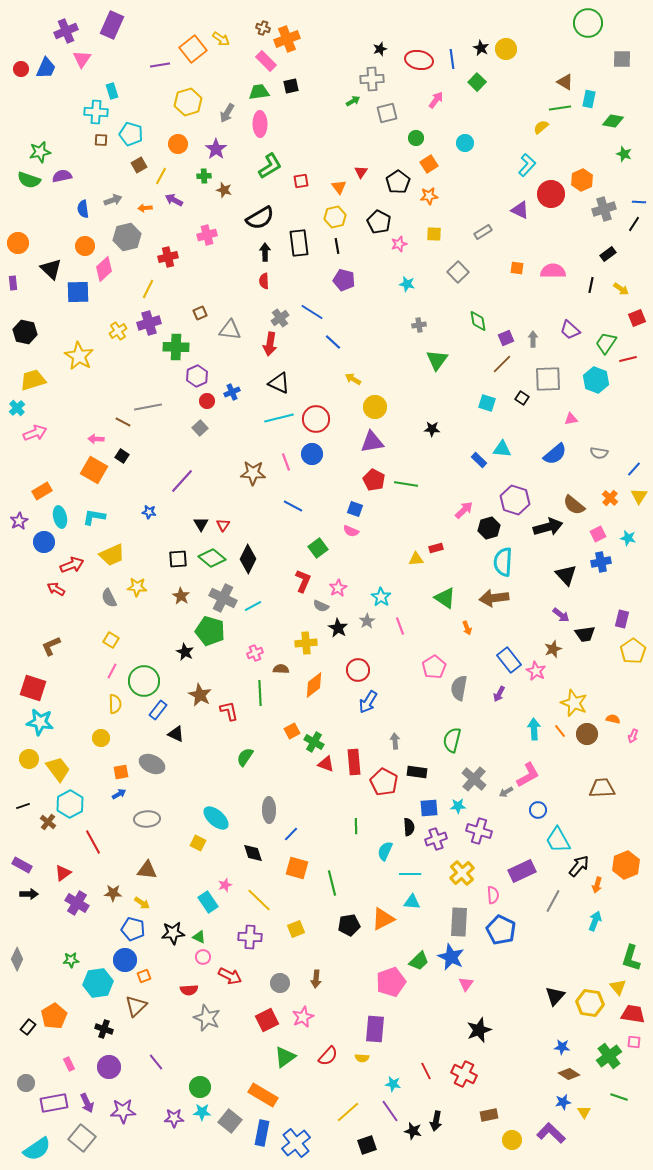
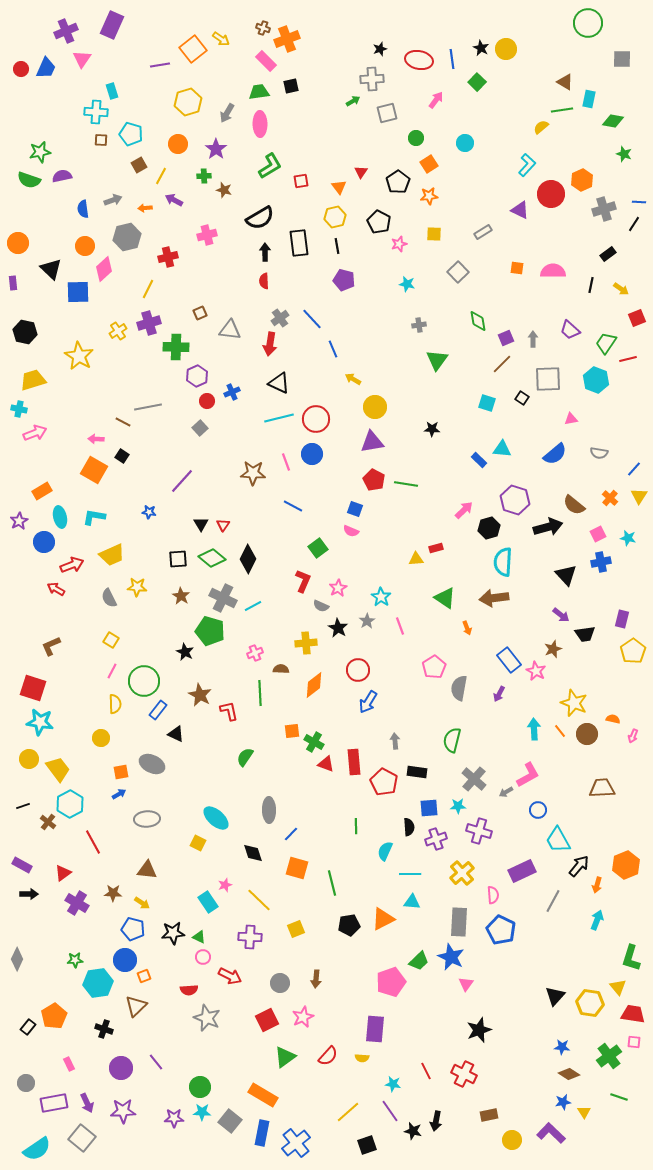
green line at (560, 108): moved 2 px right, 2 px down
blue line at (312, 312): moved 7 px down; rotated 15 degrees clockwise
blue line at (333, 342): moved 7 px down; rotated 24 degrees clockwise
cyan cross at (17, 408): moved 2 px right, 1 px down; rotated 35 degrees counterclockwise
orange square at (292, 731): rotated 21 degrees clockwise
cyan arrow at (595, 921): moved 2 px right, 1 px up
green star at (71, 960): moved 4 px right
purple circle at (109, 1067): moved 12 px right, 1 px down
